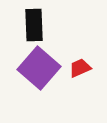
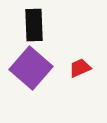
purple square: moved 8 px left
